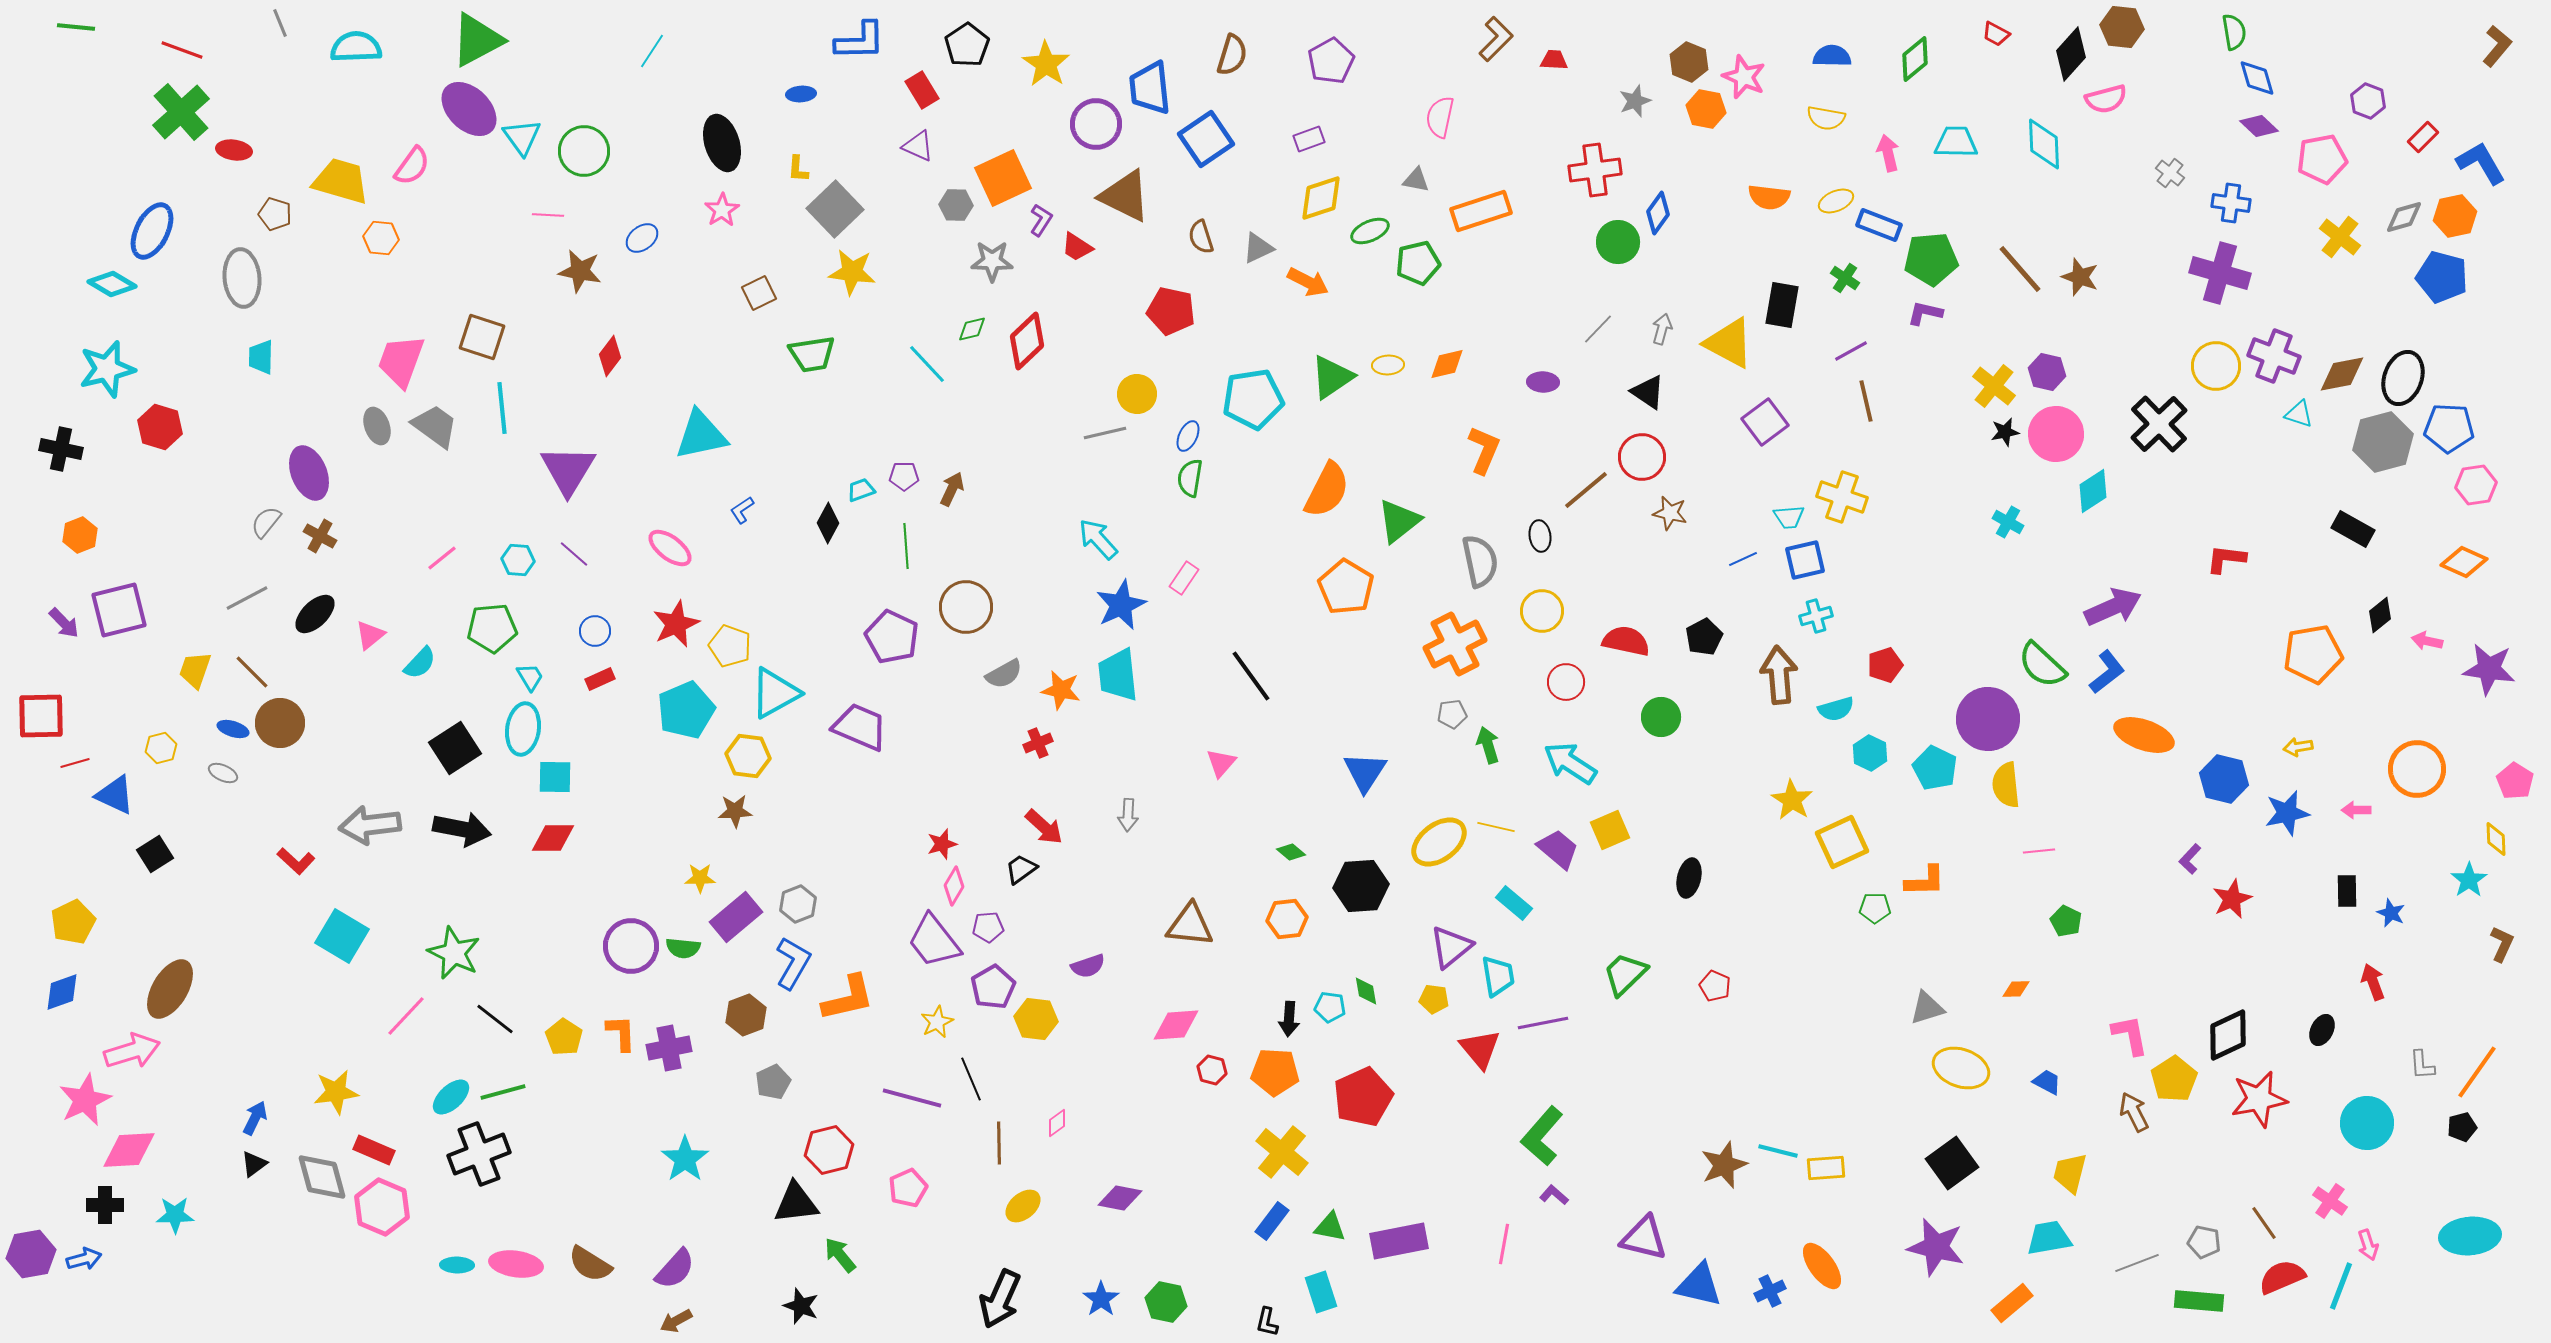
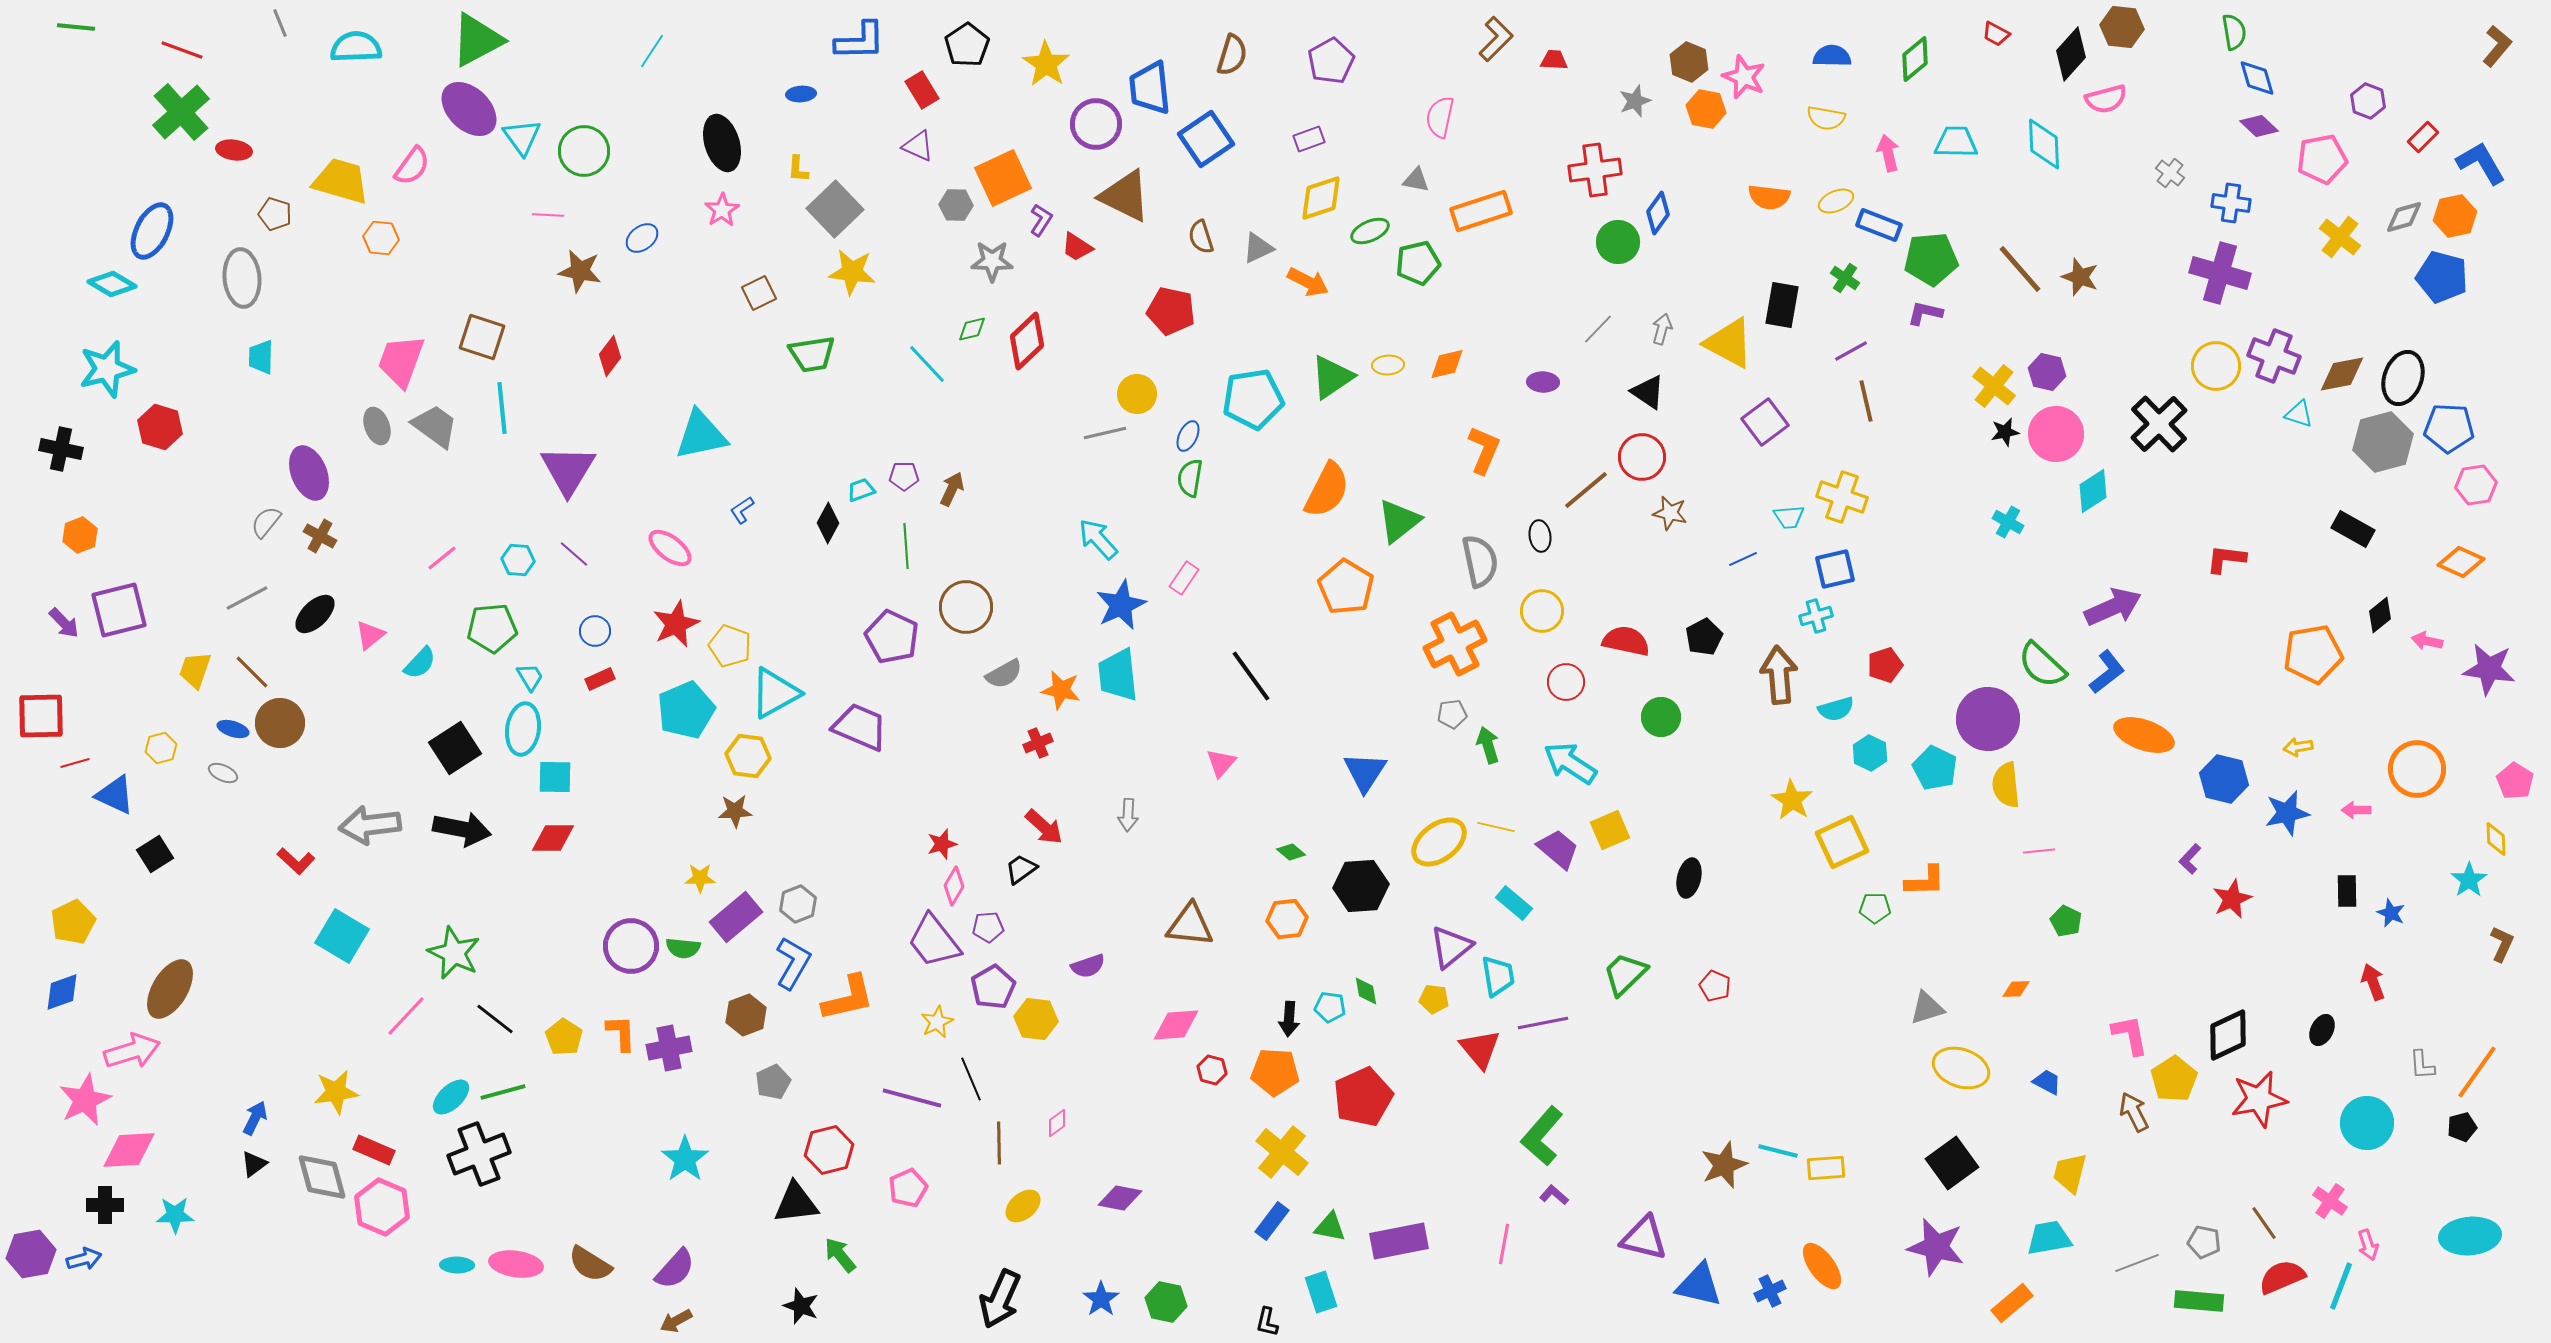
blue square at (1805, 560): moved 30 px right, 9 px down
orange diamond at (2464, 562): moved 3 px left
